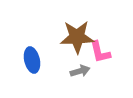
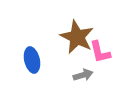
brown star: rotated 28 degrees clockwise
gray arrow: moved 3 px right, 4 px down
